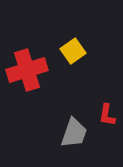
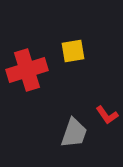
yellow square: rotated 25 degrees clockwise
red L-shape: rotated 45 degrees counterclockwise
